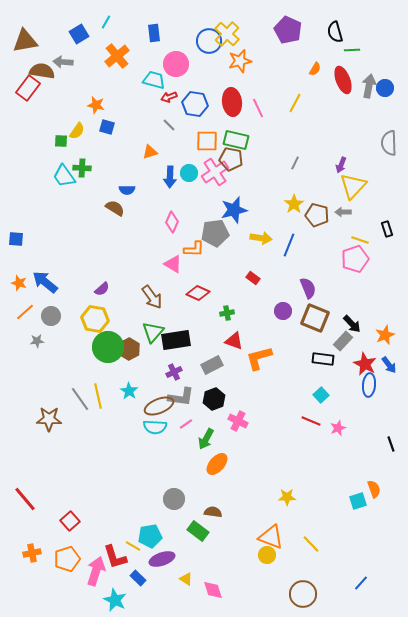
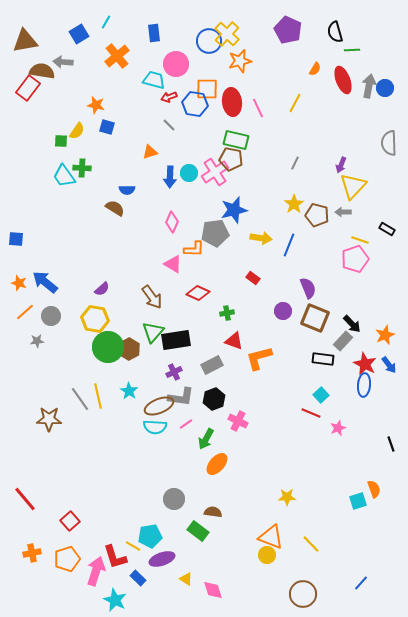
orange square at (207, 141): moved 52 px up
black rectangle at (387, 229): rotated 42 degrees counterclockwise
blue ellipse at (369, 385): moved 5 px left
red line at (311, 421): moved 8 px up
